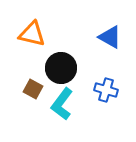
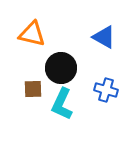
blue triangle: moved 6 px left
brown square: rotated 30 degrees counterclockwise
cyan L-shape: rotated 12 degrees counterclockwise
